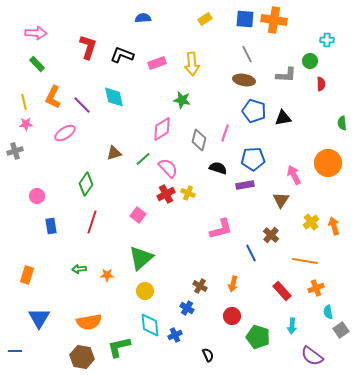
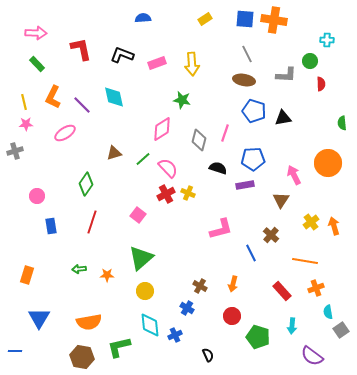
red L-shape at (88, 47): moved 7 px left, 2 px down; rotated 30 degrees counterclockwise
